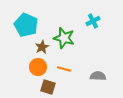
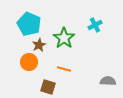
cyan cross: moved 2 px right, 4 px down
cyan pentagon: moved 3 px right, 1 px up
green star: rotated 20 degrees clockwise
brown star: moved 3 px left, 2 px up
orange circle: moved 9 px left, 5 px up
gray semicircle: moved 10 px right, 5 px down
